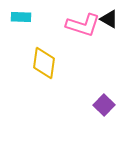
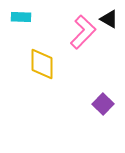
pink L-shape: moved 7 px down; rotated 64 degrees counterclockwise
yellow diamond: moved 2 px left, 1 px down; rotated 8 degrees counterclockwise
purple square: moved 1 px left, 1 px up
